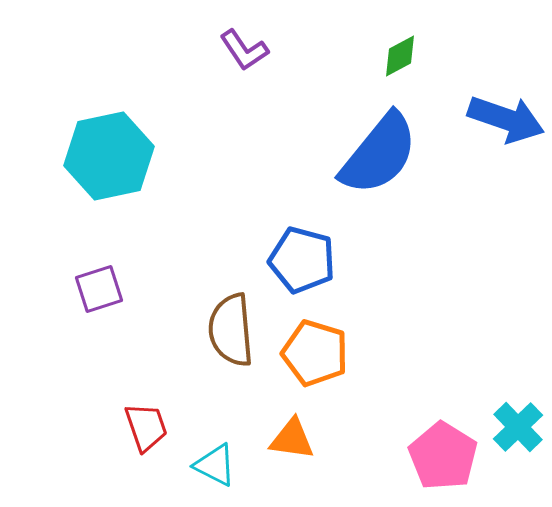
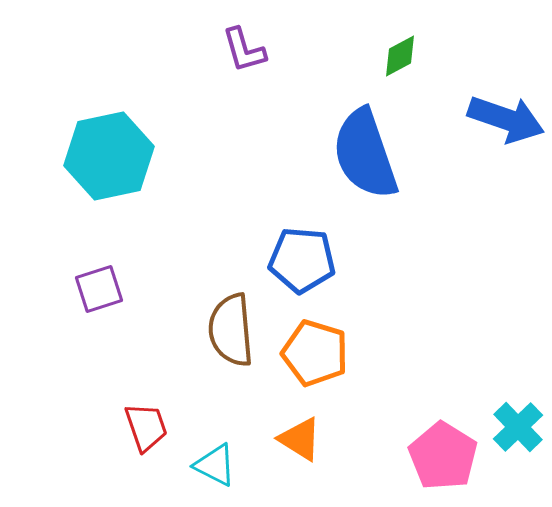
purple L-shape: rotated 18 degrees clockwise
blue semicircle: moved 14 px left; rotated 122 degrees clockwise
blue pentagon: rotated 10 degrees counterclockwise
orange triangle: moved 8 px right; rotated 24 degrees clockwise
